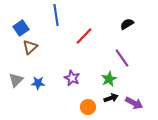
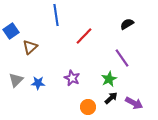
blue square: moved 10 px left, 3 px down
black arrow: rotated 24 degrees counterclockwise
